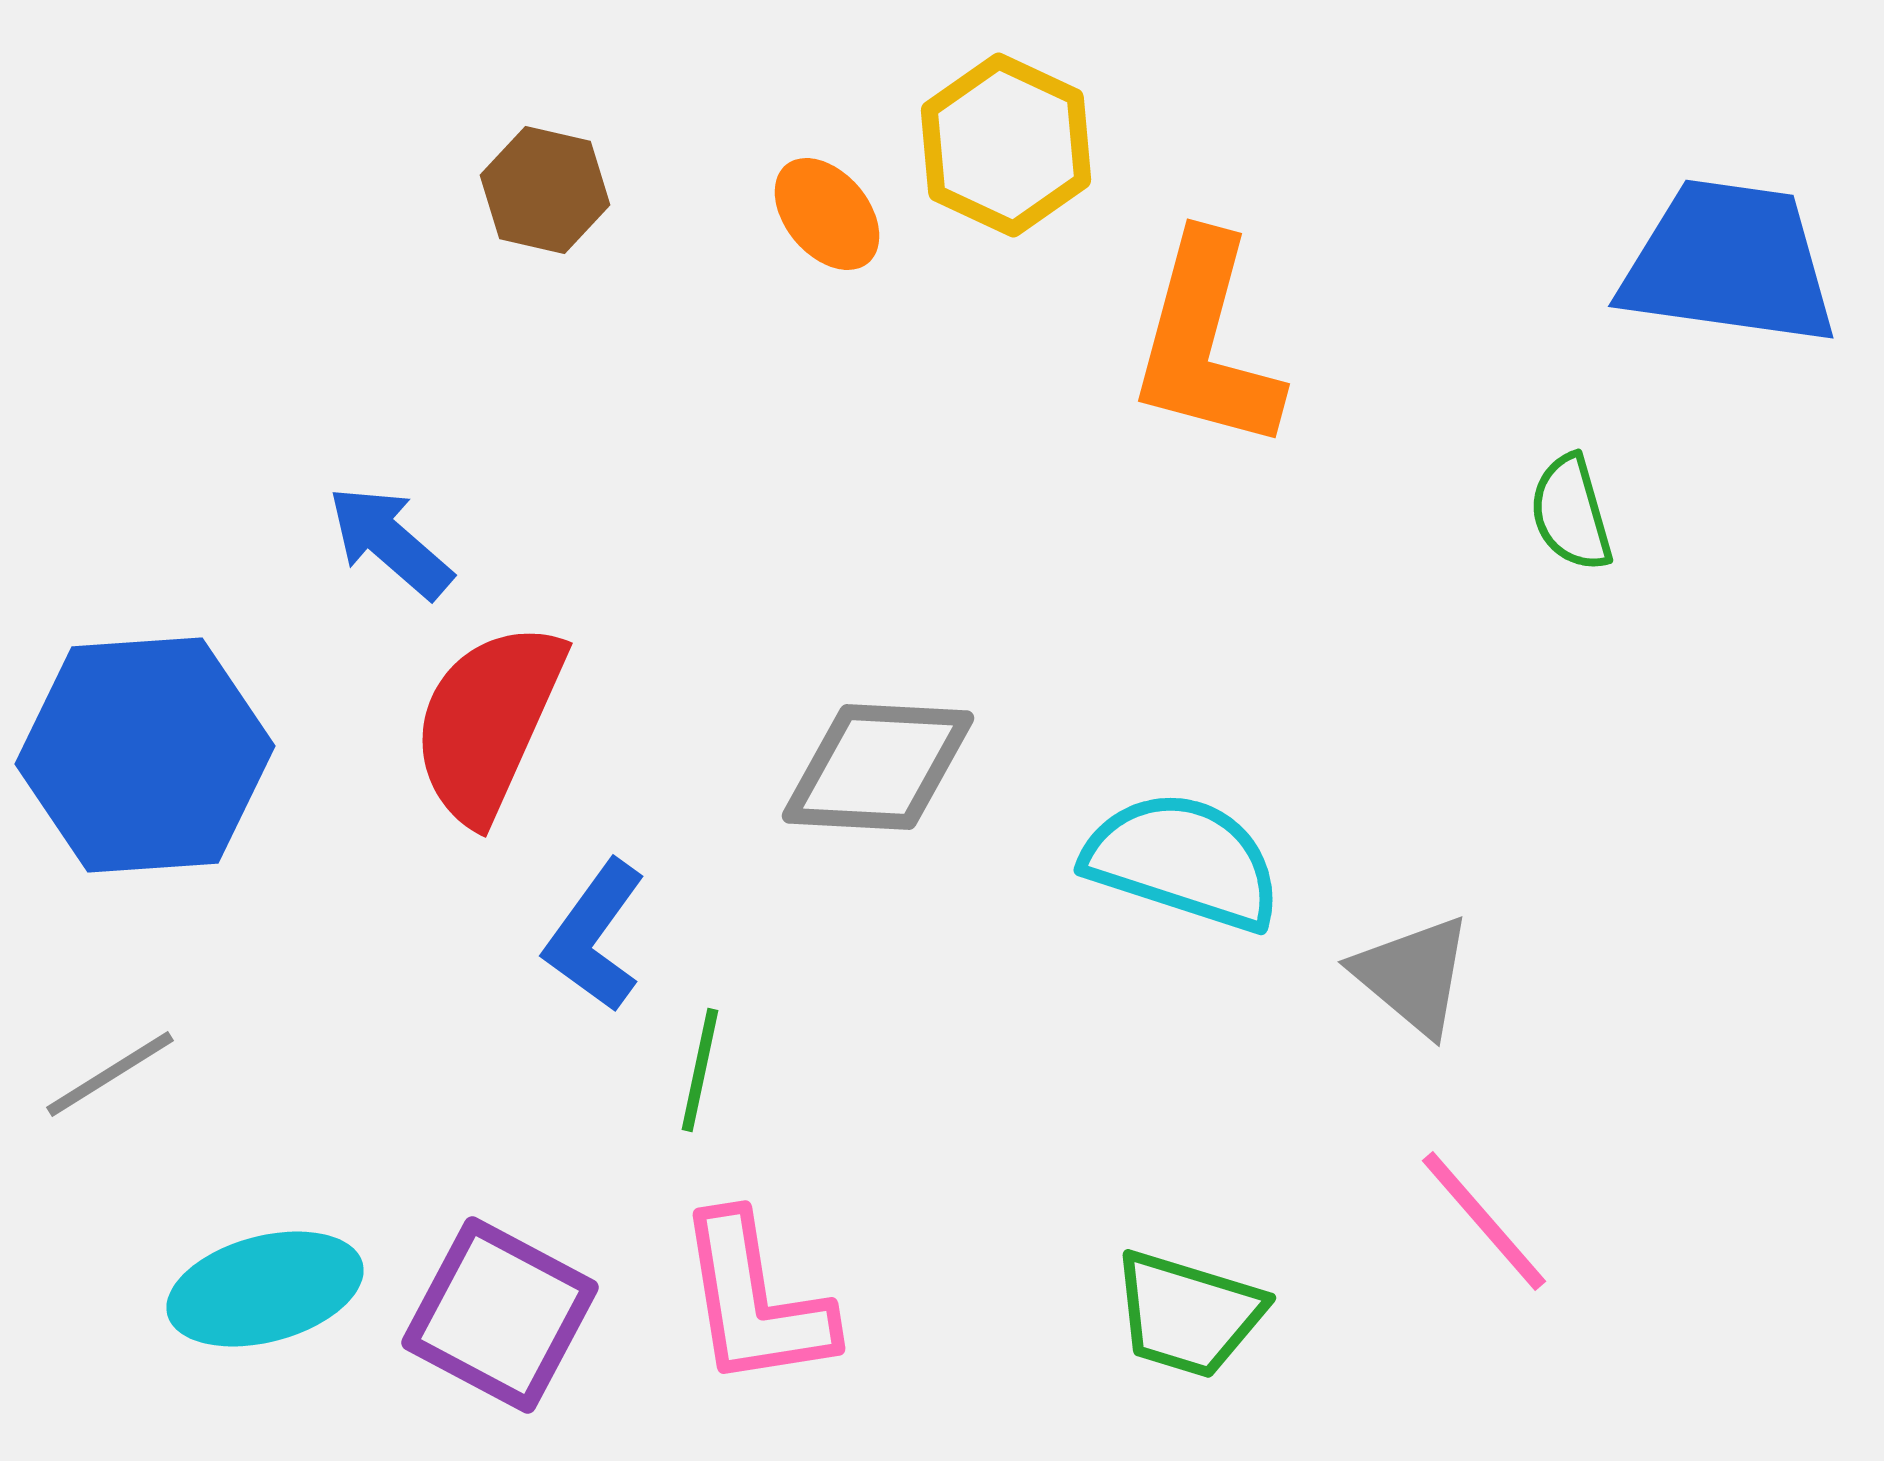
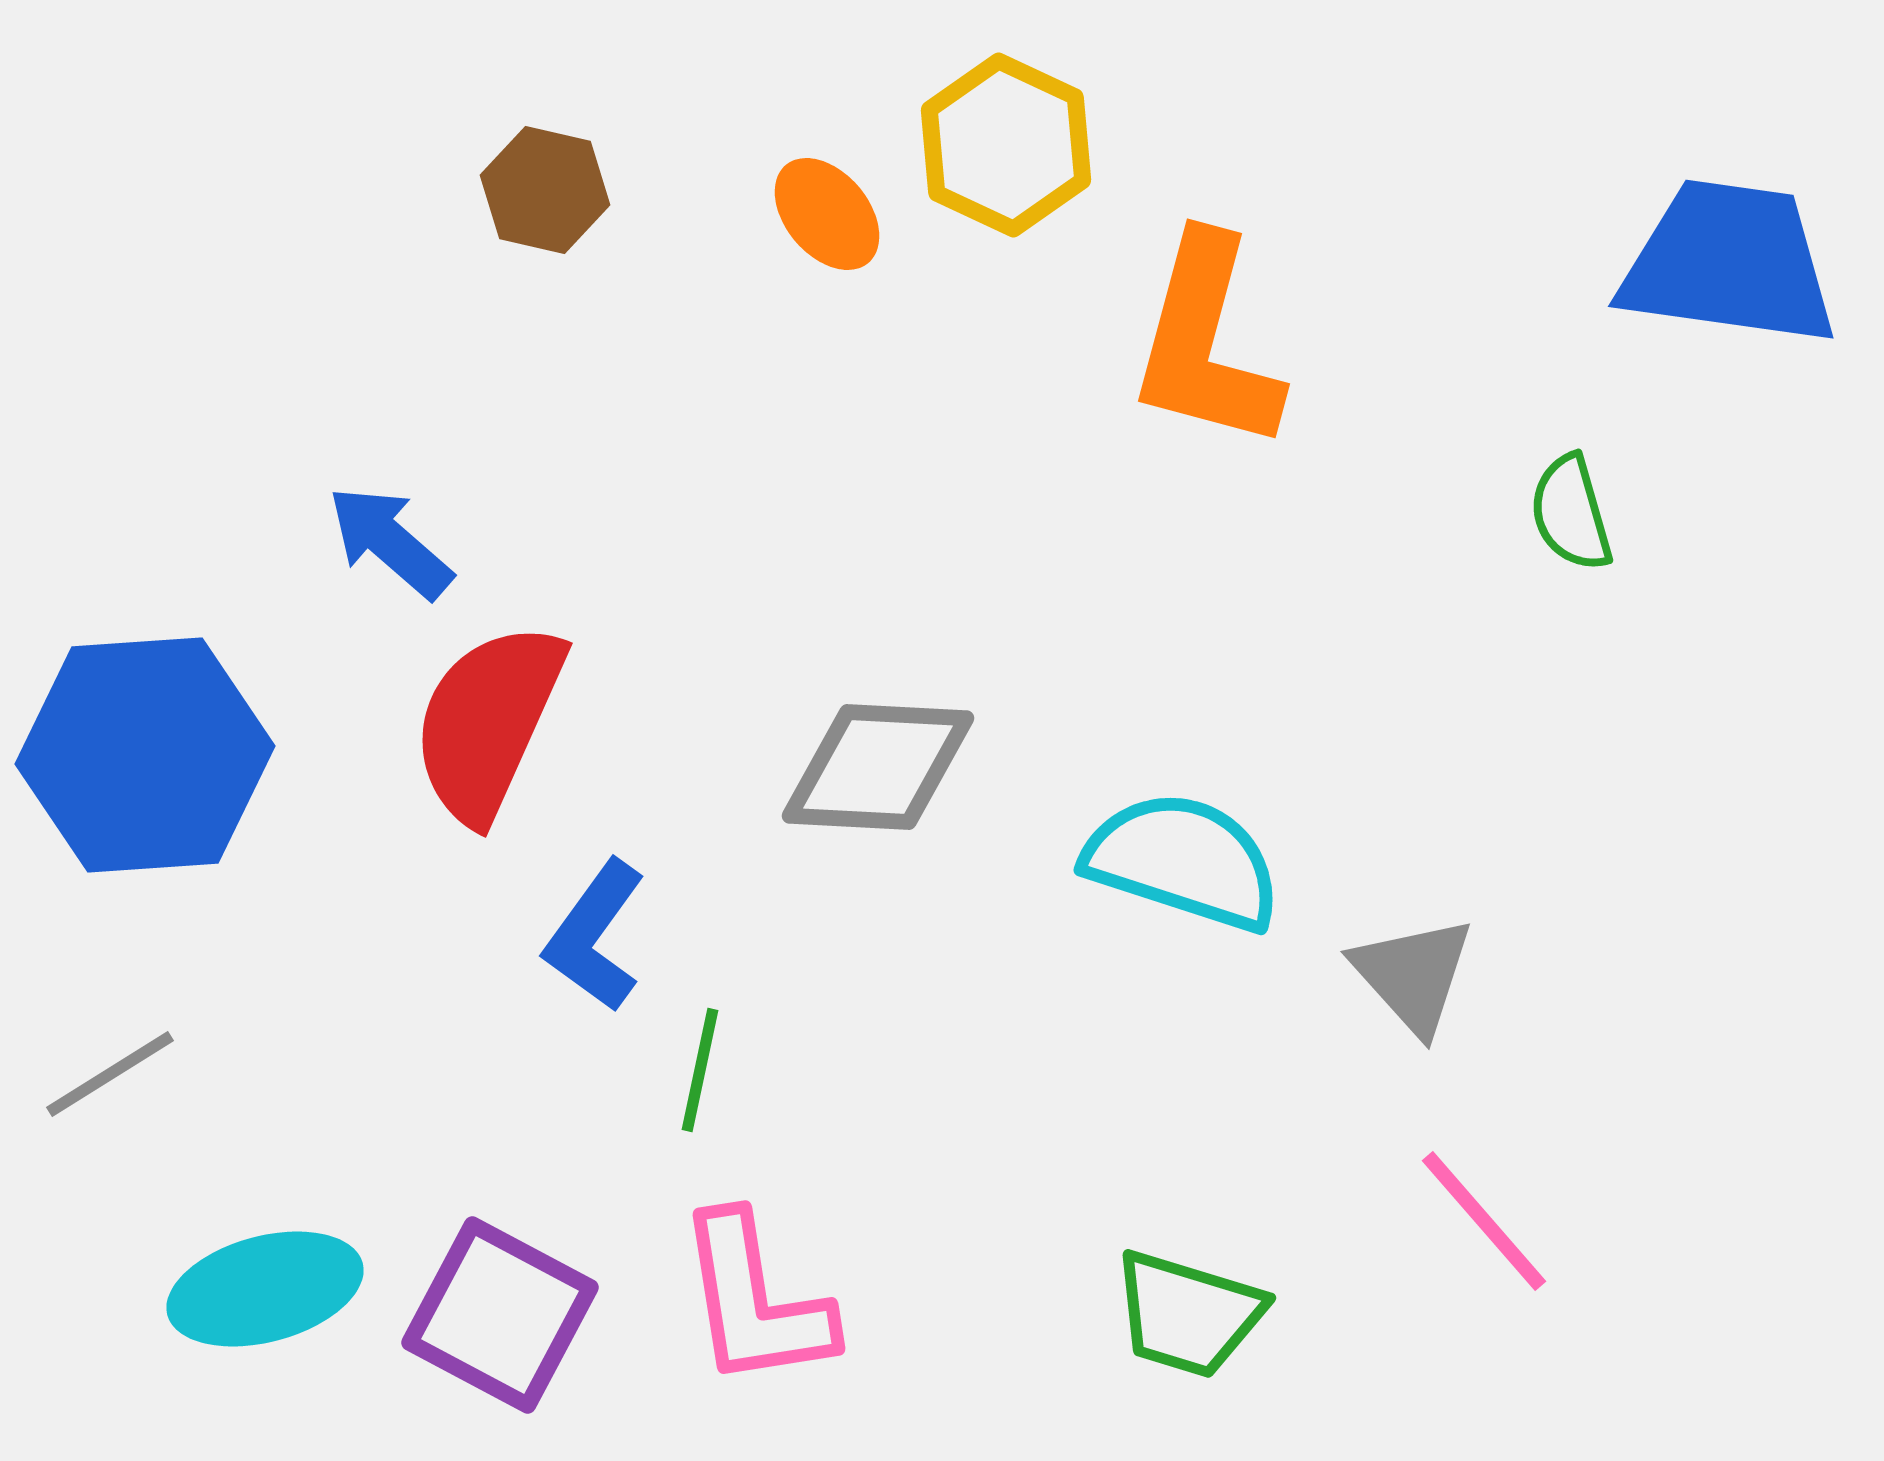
gray triangle: rotated 8 degrees clockwise
